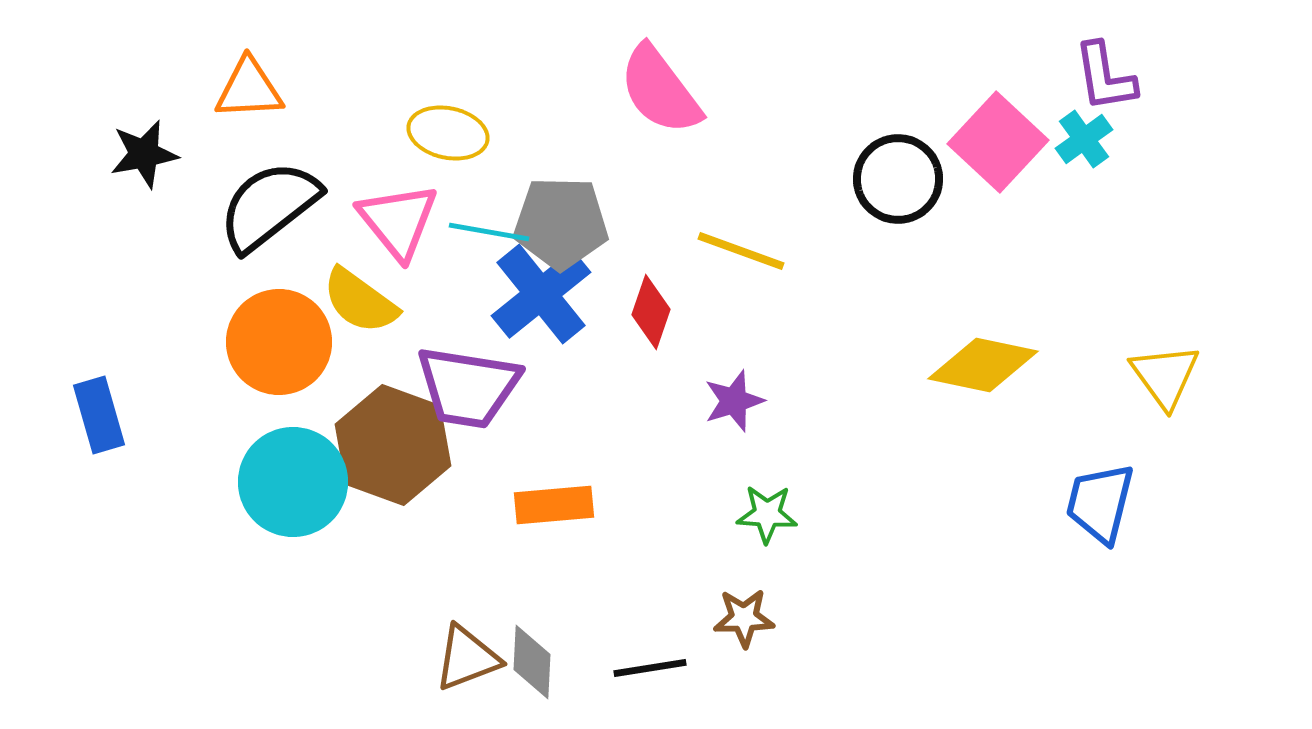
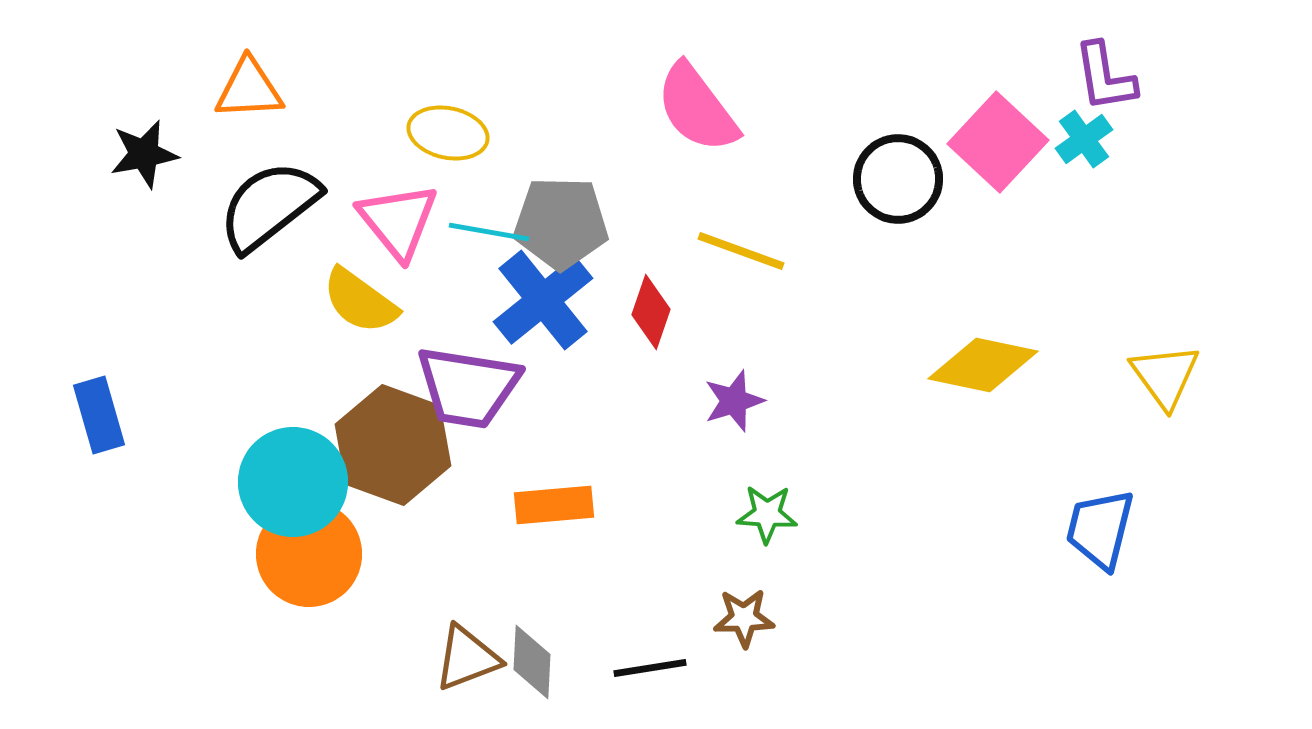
pink semicircle: moved 37 px right, 18 px down
blue cross: moved 2 px right, 6 px down
orange circle: moved 30 px right, 212 px down
blue trapezoid: moved 26 px down
